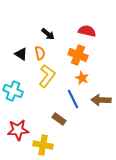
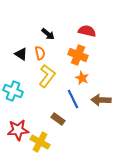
brown rectangle: moved 1 px left
yellow cross: moved 3 px left, 3 px up; rotated 18 degrees clockwise
